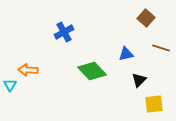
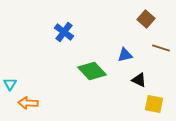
brown square: moved 1 px down
blue cross: rotated 24 degrees counterclockwise
blue triangle: moved 1 px left, 1 px down
orange arrow: moved 33 px down
black triangle: rotated 49 degrees counterclockwise
cyan triangle: moved 1 px up
yellow square: rotated 18 degrees clockwise
